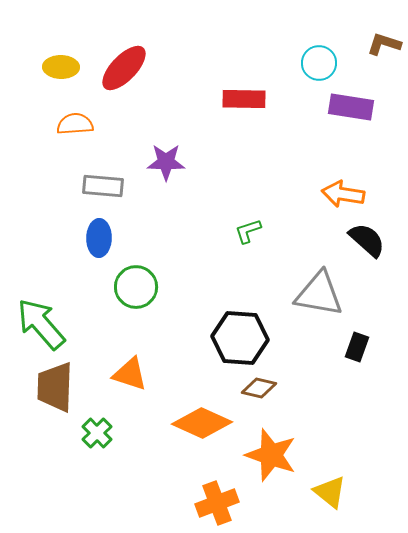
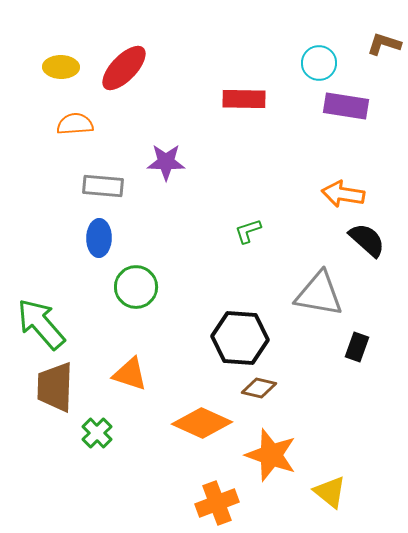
purple rectangle: moved 5 px left, 1 px up
